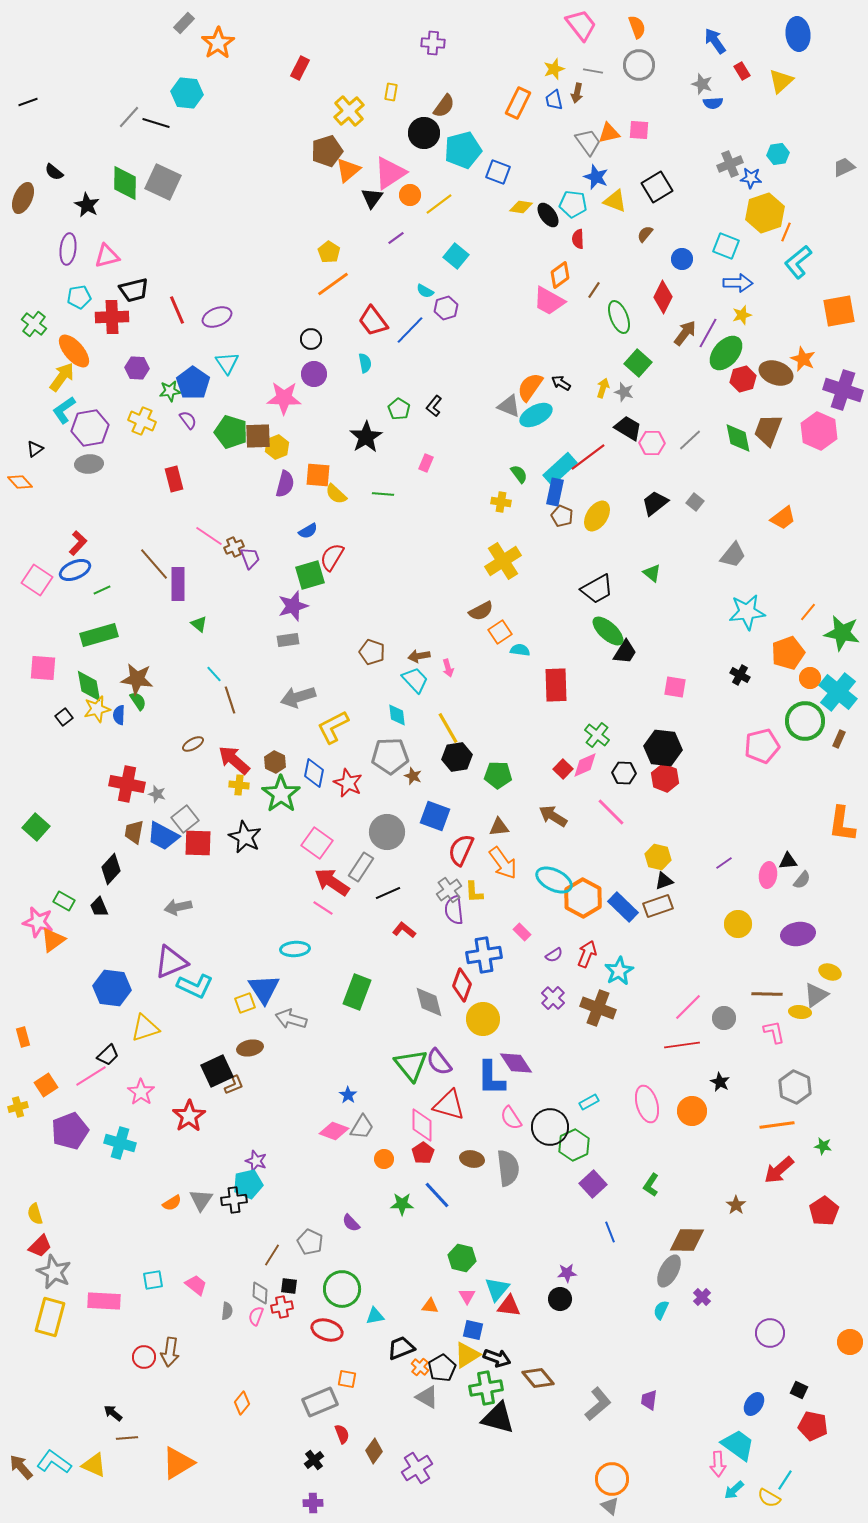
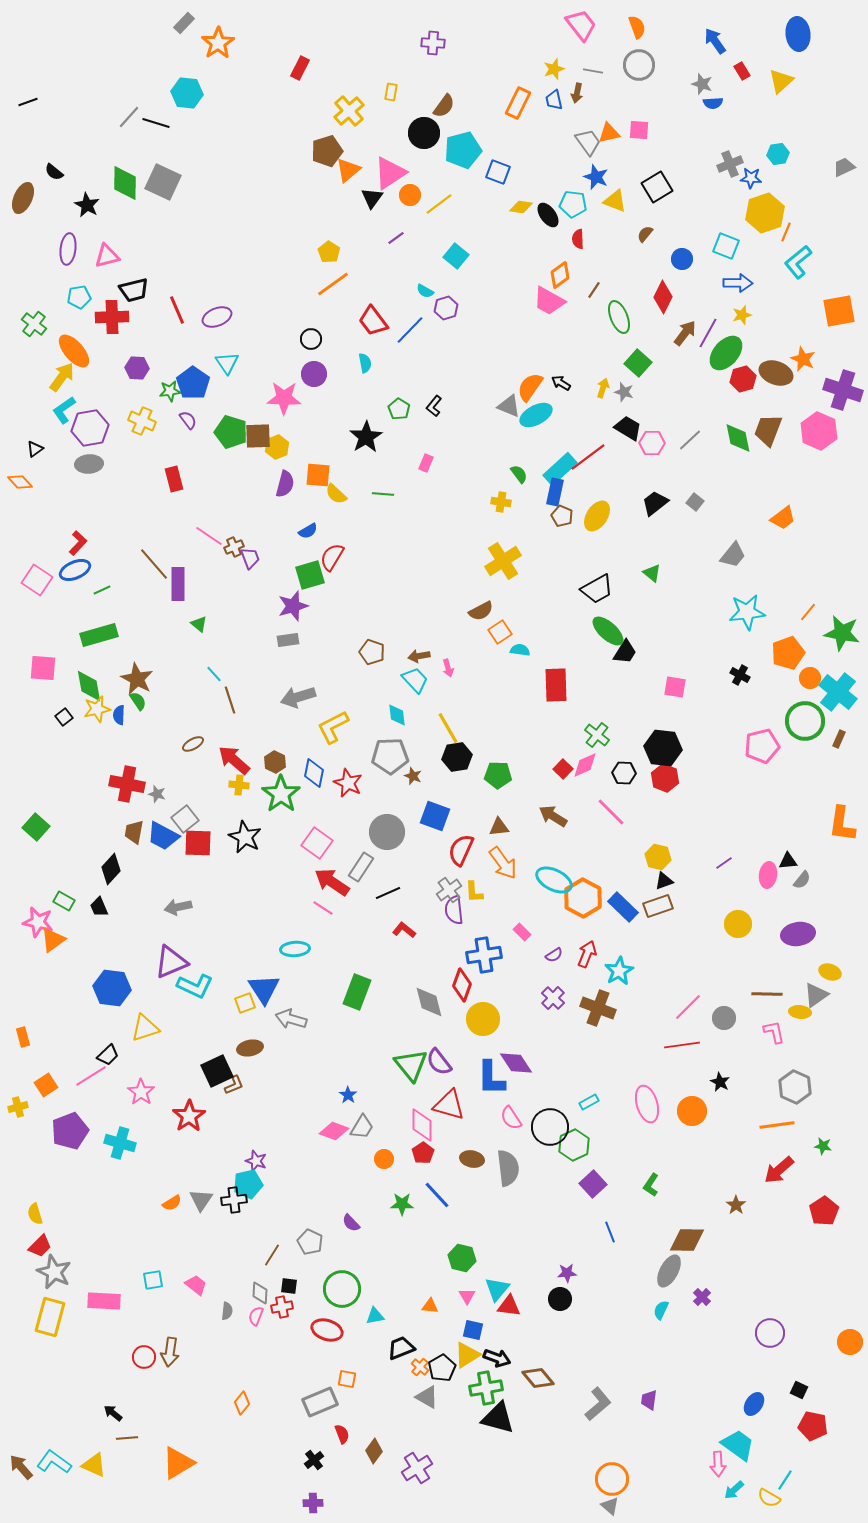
brown star at (137, 679): rotated 20 degrees clockwise
